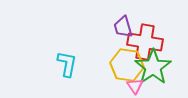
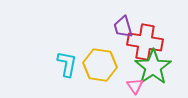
yellow hexagon: moved 27 px left
